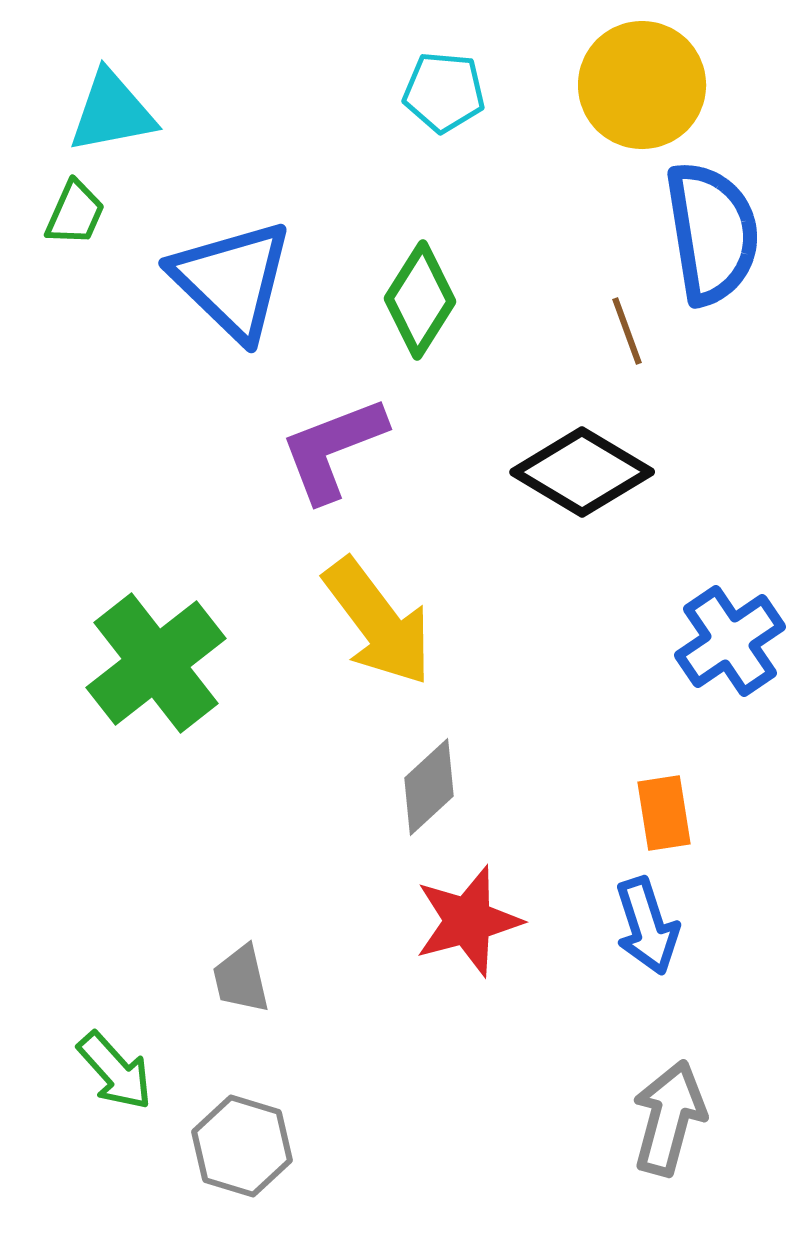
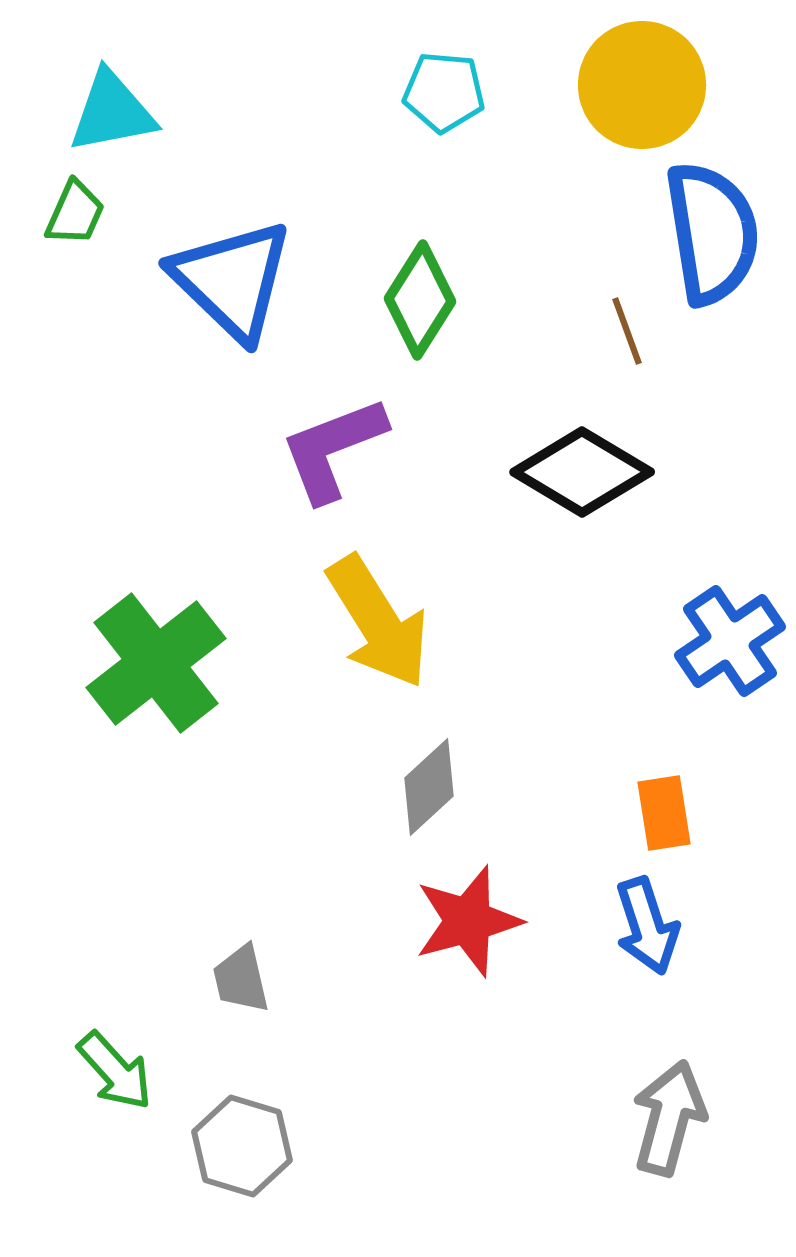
yellow arrow: rotated 5 degrees clockwise
